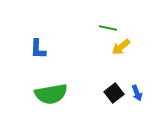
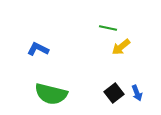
blue L-shape: rotated 115 degrees clockwise
green semicircle: rotated 24 degrees clockwise
